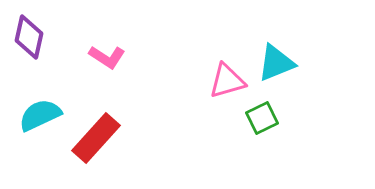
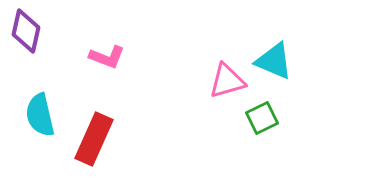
purple diamond: moved 3 px left, 6 px up
pink L-shape: rotated 12 degrees counterclockwise
cyan triangle: moved 2 px left, 2 px up; rotated 45 degrees clockwise
cyan semicircle: rotated 78 degrees counterclockwise
red rectangle: moved 2 px left, 1 px down; rotated 18 degrees counterclockwise
